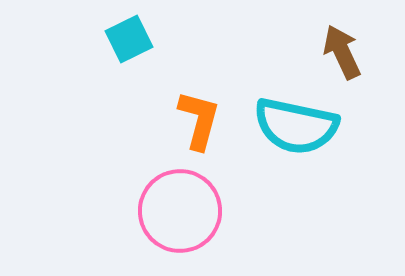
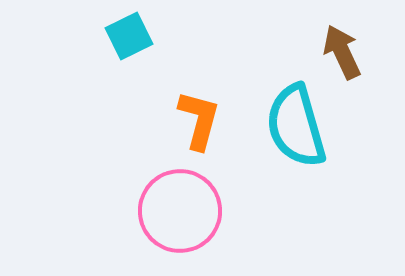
cyan square: moved 3 px up
cyan semicircle: rotated 62 degrees clockwise
